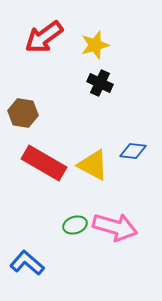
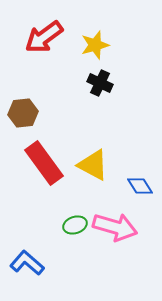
brown hexagon: rotated 16 degrees counterclockwise
blue diamond: moved 7 px right, 35 px down; rotated 52 degrees clockwise
red rectangle: rotated 24 degrees clockwise
